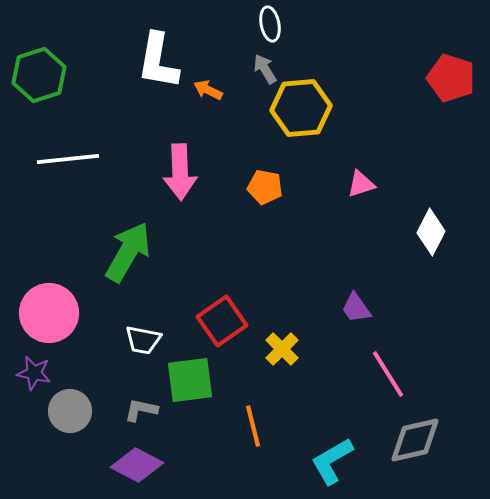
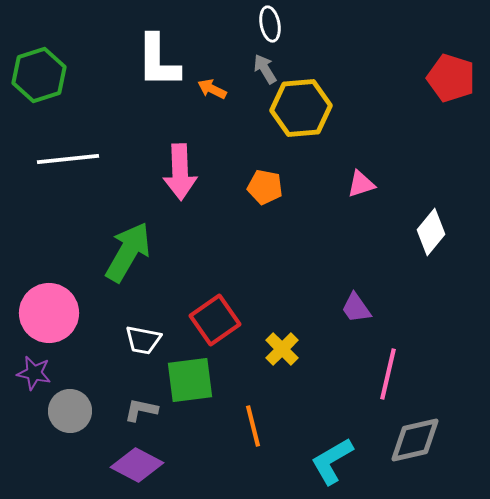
white L-shape: rotated 10 degrees counterclockwise
orange arrow: moved 4 px right, 1 px up
white diamond: rotated 12 degrees clockwise
red square: moved 7 px left, 1 px up
pink line: rotated 45 degrees clockwise
